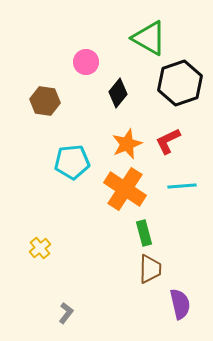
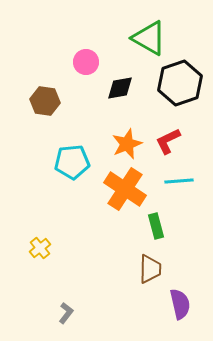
black diamond: moved 2 px right, 5 px up; rotated 40 degrees clockwise
cyan line: moved 3 px left, 5 px up
green rectangle: moved 12 px right, 7 px up
